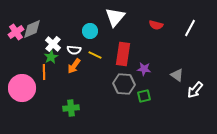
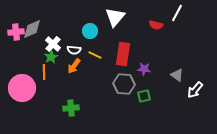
white line: moved 13 px left, 15 px up
pink cross: rotated 28 degrees clockwise
